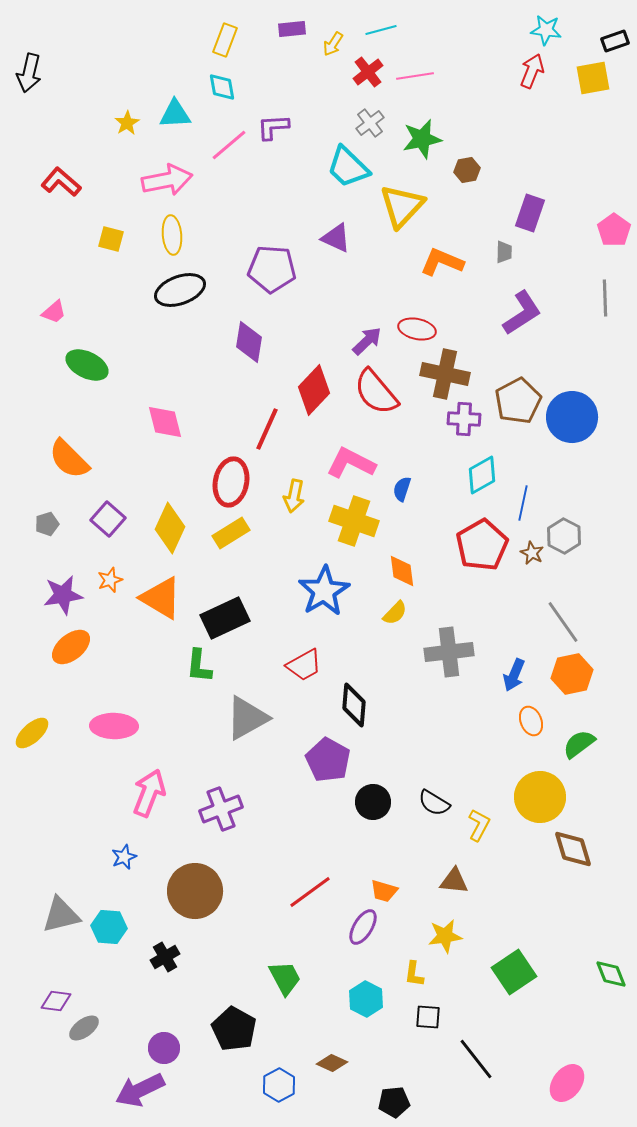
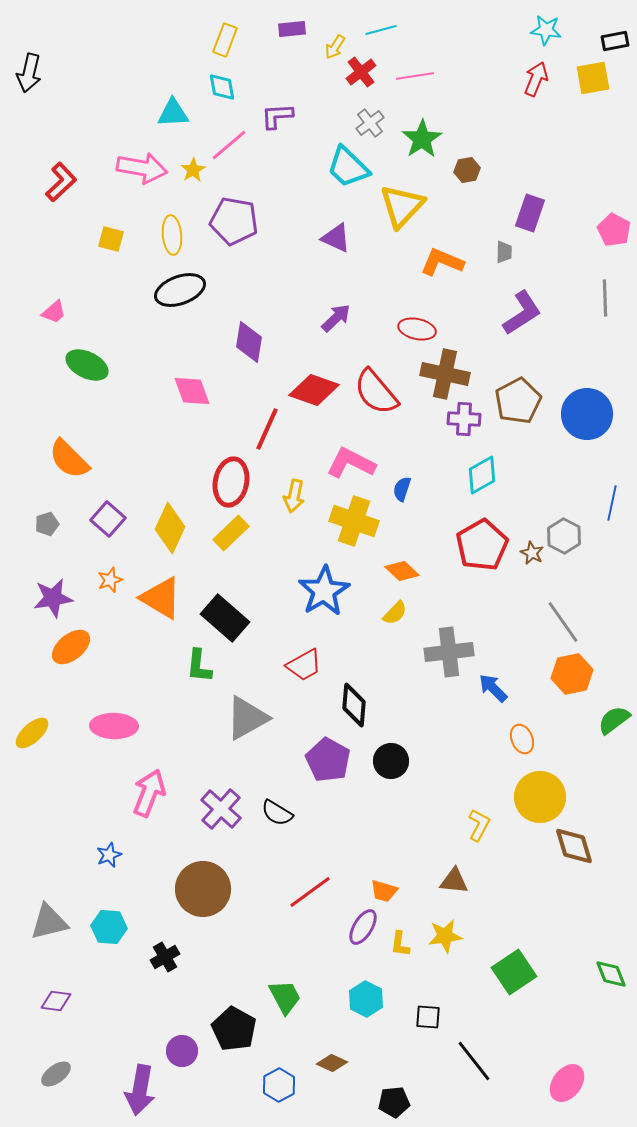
black rectangle at (615, 41): rotated 8 degrees clockwise
yellow arrow at (333, 44): moved 2 px right, 3 px down
red arrow at (532, 71): moved 4 px right, 8 px down
red cross at (368, 72): moved 7 px left
cyan triangle at (175, 114): moved 2 px left, 1 px up
yellow star at (127, 123): moved 66 px right, 47 px down
purple L-shape at (273, 127): moved 4 px right, 11 px up
green star at (422, 139): rotated 21 degrees counterclockwise
pink arrow at (167, 180): moved 25 px left, 12 px up; rotated 21 degrees clockwise
red L-shape at (61, 182): rotated 96 degrees clockwise
pink pentagon at (614, 230): rotated 8 degrees counterclockwise
purple pentagon at (272, 269): moved 38 px left, 48 px up; rotated 6 degrees clockwise
purple arrow at (367, 341): moved 31 px left, 23 px up
red diamond at (314, 390): rotated 66 degrees clockwise
blue circle at (572, 417): moved 15 px right, 3 px up
pink diamond at (165, 422): moved 27 px right, 31 px up; rotated 6 degrees counterclockwise
blue line at (523, 503): moved 89 px right
yellow rectangle at (231, 533): rotated 12 degrees counterclockwise
orange diamond at (402, 571): rotated 40 degrees counterclockwise
purple star at (63, 595): moved 10 px left, 3 px down
black rectangle at (225, 618): rotated 66 degrees clockwise
blue arrow at (514, 675): moved 21 px left, 13 px down; rotated 112 degrees clockwise
orange ellipse at (531, 721): moved 9 px left, 18 px down
green semicircle at (579, 744): moved 35 px right, 24 px up
black circle at (373, 802): moved 18 px right, 41 px up
black semicircle at (434, 803): moved 157 px left, 10 px down
purple cross at (221, 809): rotated 27 degrees counterclockwise
brown diamond at (573, 849): moved 1 px right, 3 px up
blue star at (124, 857): moved 15 px left, 2 px up
brown circle at (195, 891): moved 8 px right, 2 px up
gray triangle at (61, 915): moved 12 px left, 7 px down
yellow L-shape at (414, 974): moved 14 px left, 30 px up
green trapezoid at (285, 978): moved 19 px down
gray ellipse at (84, 1028): moved 28 px left, 46 px down
purple circle at (164, 1048): moved 18 px right, 3 px down
black line at (476, 1059): moved 2 px left, 2 px down
purple arrow at (140, 1090): rotated 54 degrees counterclockwise
